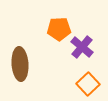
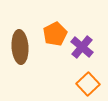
orange pentagon: moved 4 px left, 5 px down; rotated 25 degrees counterclockwise
brown ellipse: moved 17 px up
